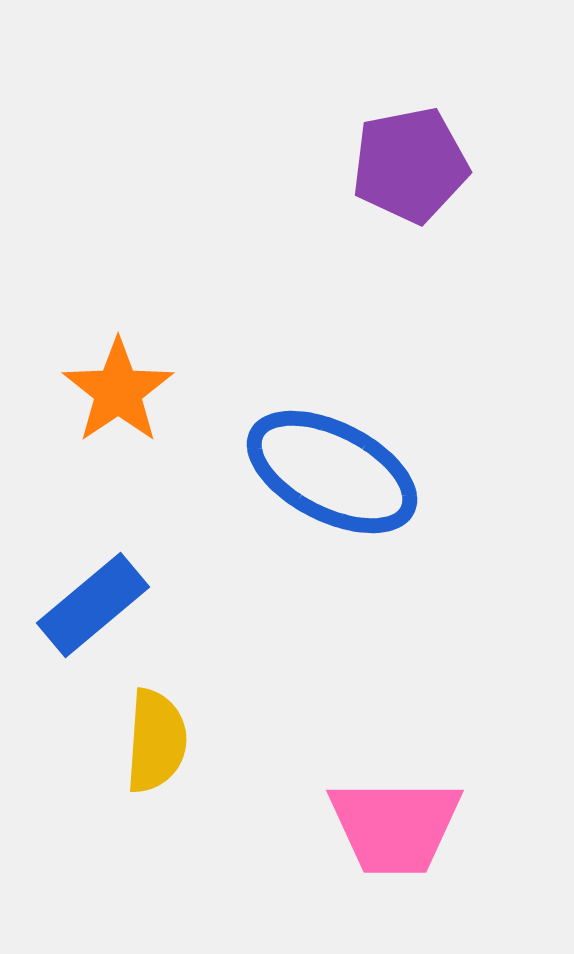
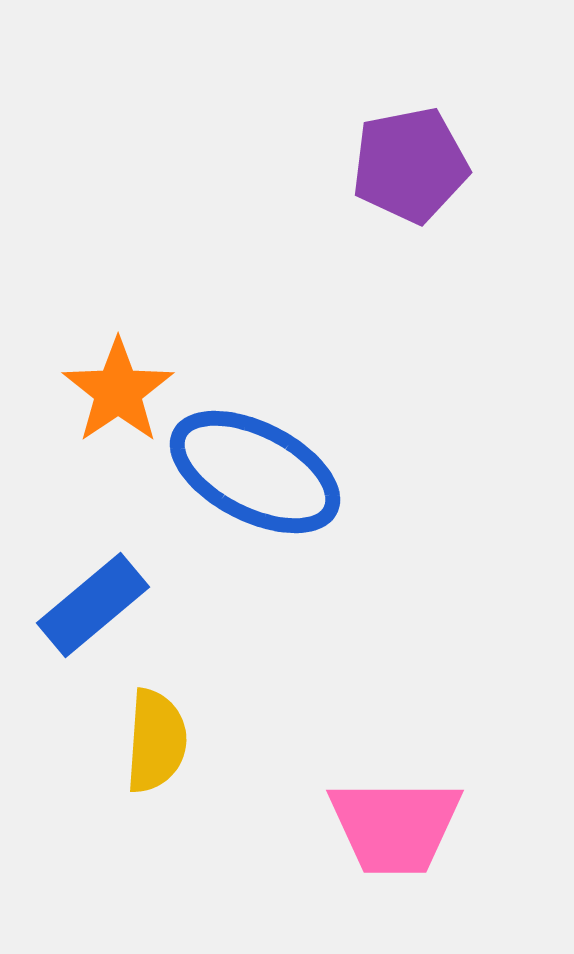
blue ellipse: moved 77 px left
